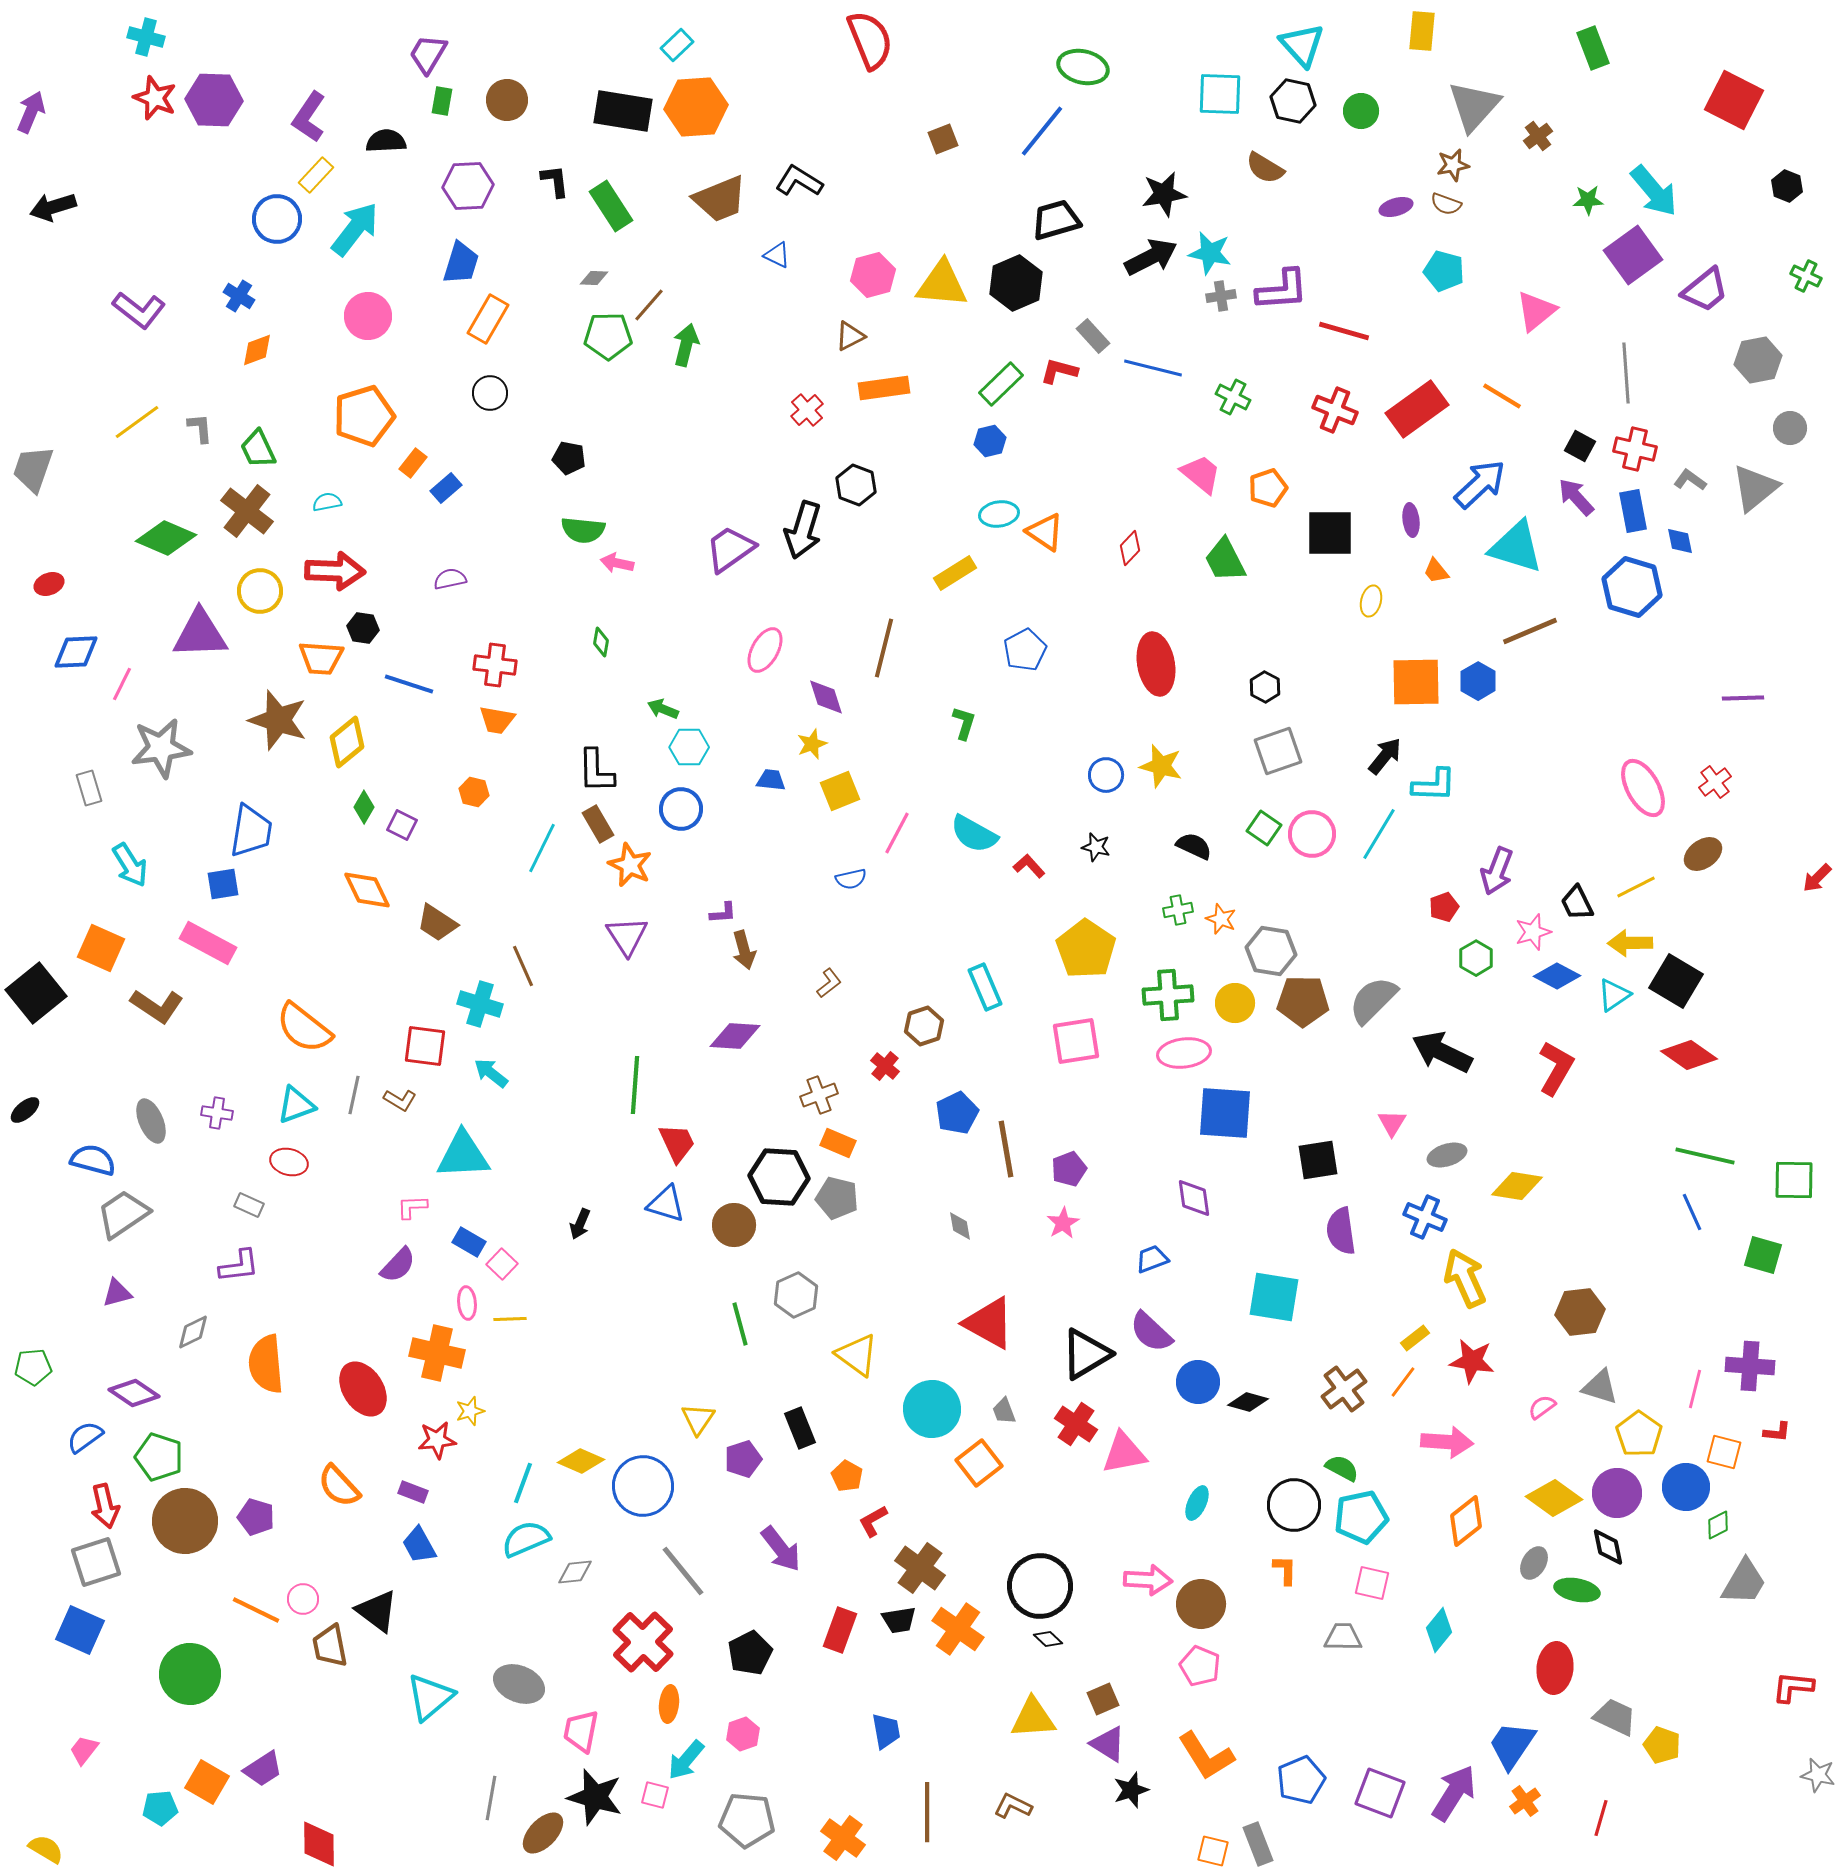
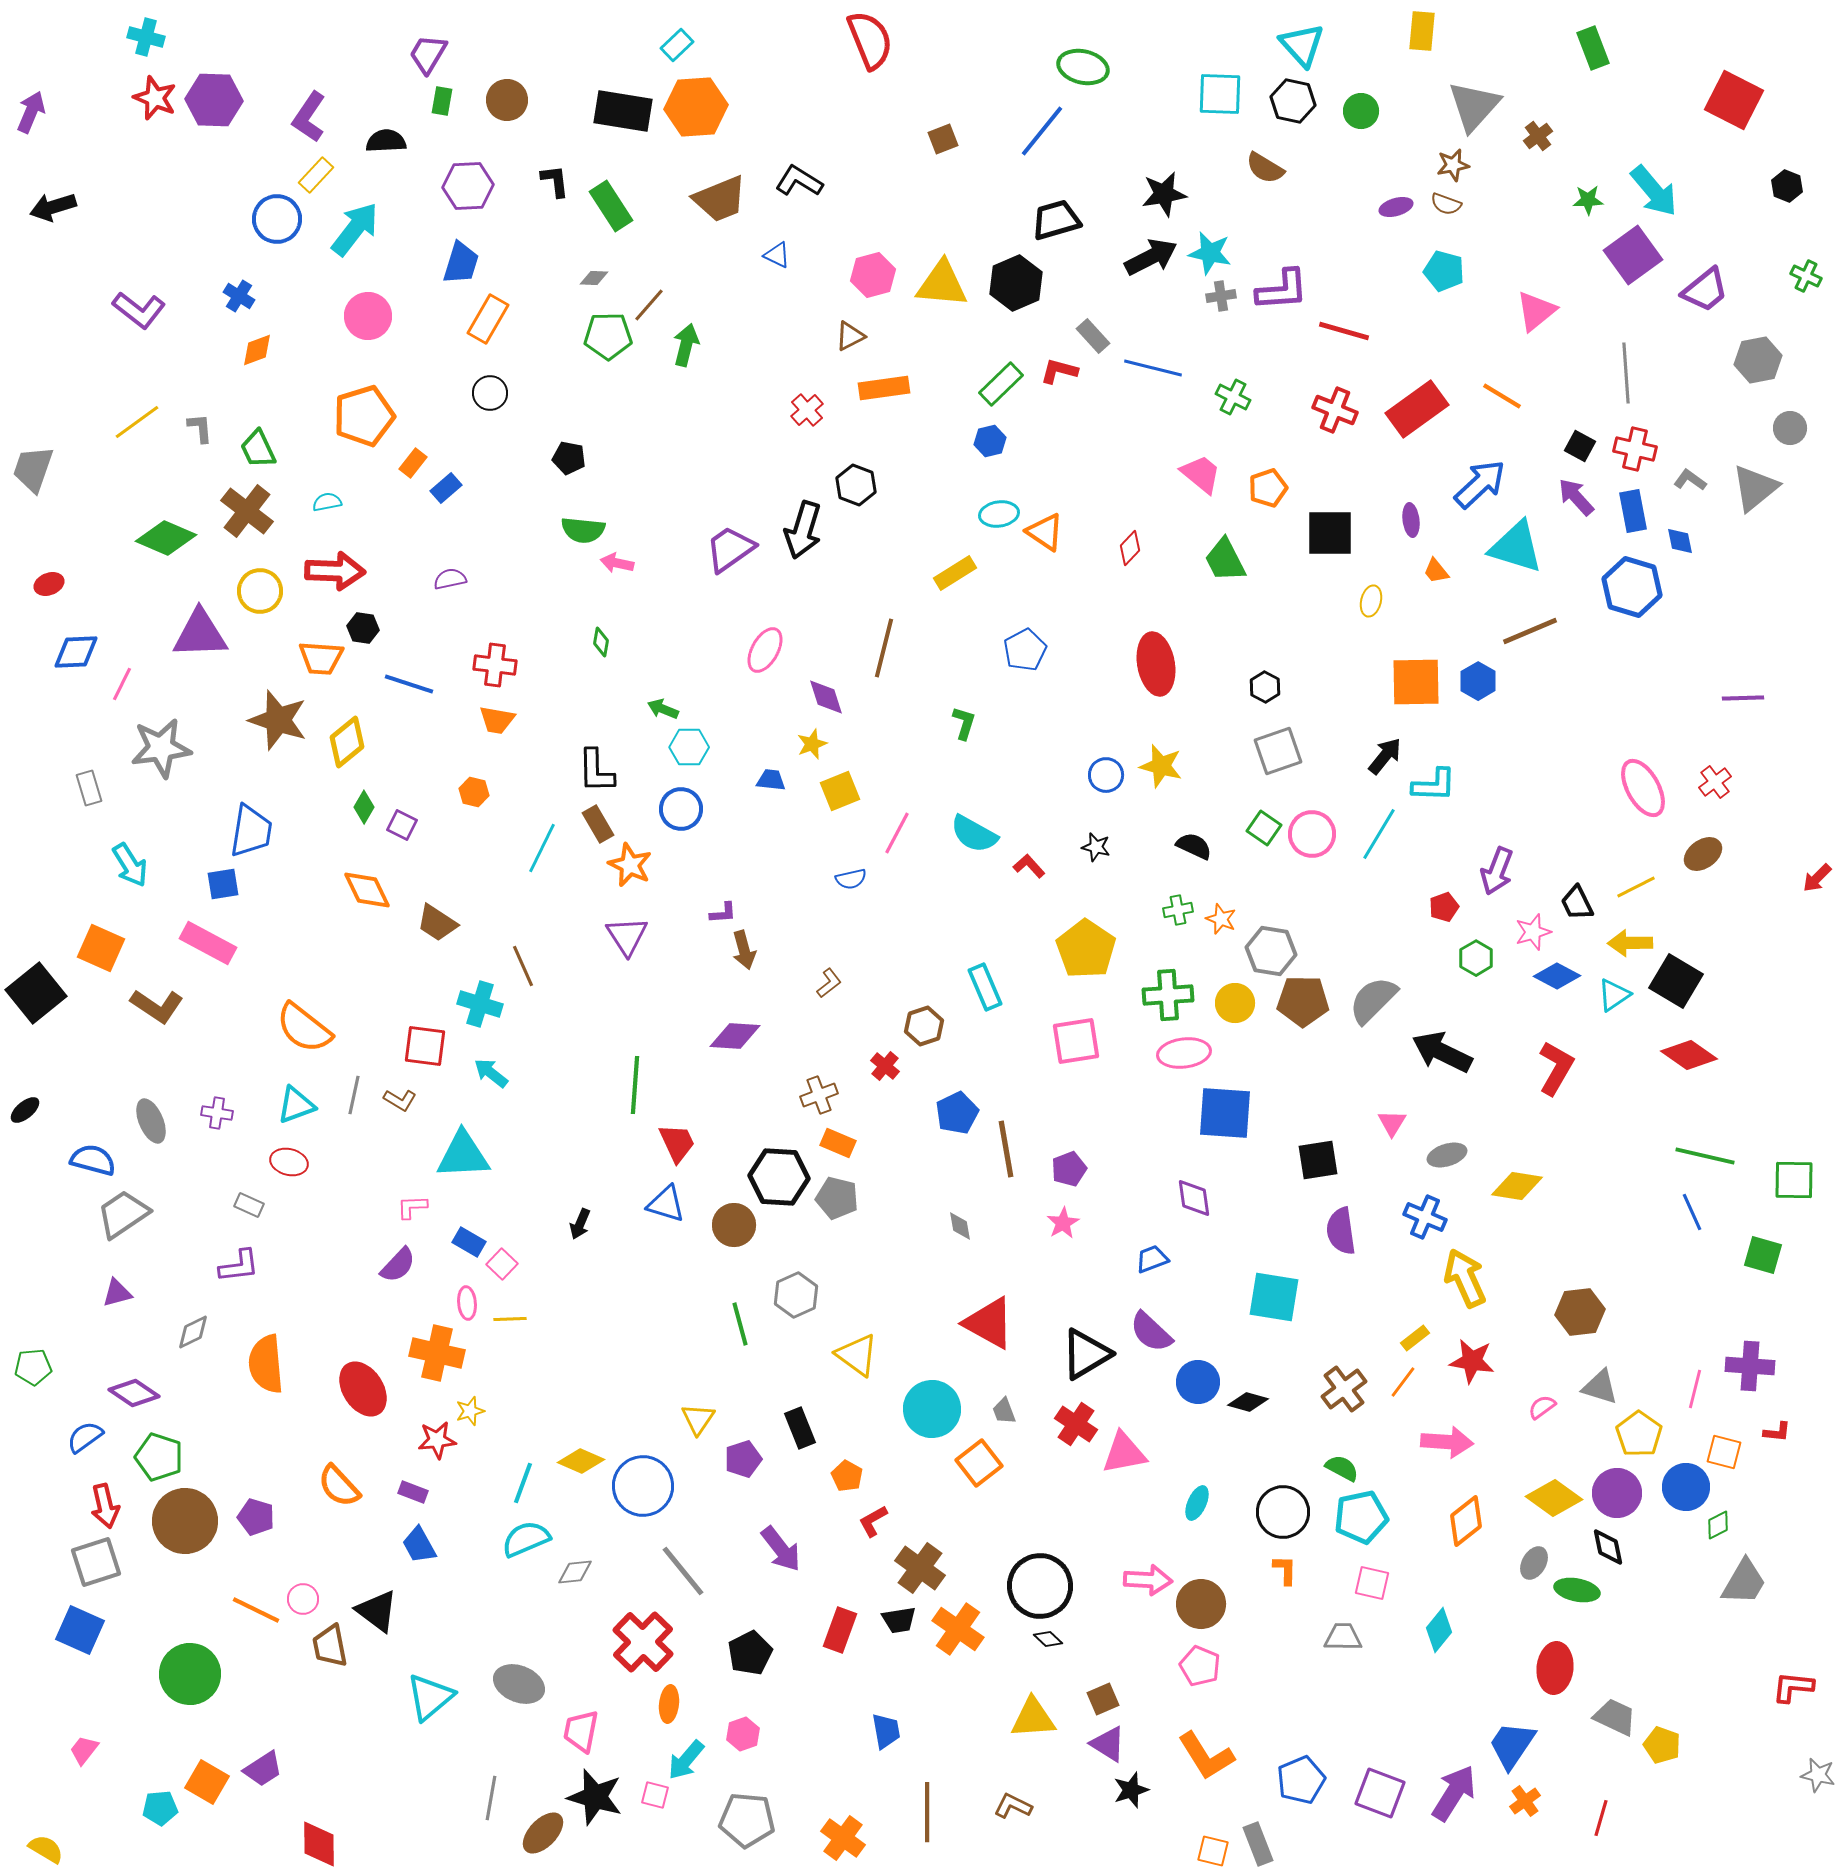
black circle at (1294, 1505): moved 11 px left, 7 px down
